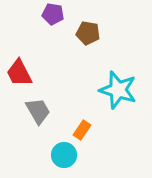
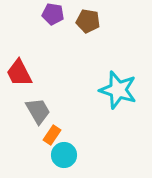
brown pentagon: moved 12 px up
orange rectangle: moved 30 px left, 5 px down
